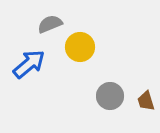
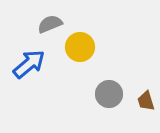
gray circle: moved 1 px left, 2 px up
